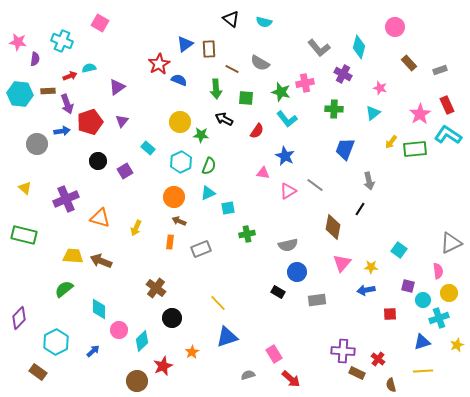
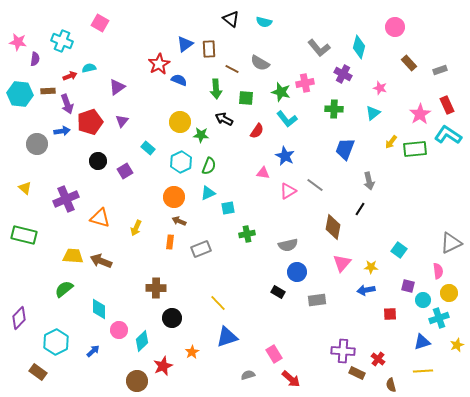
brown cross at (156, 288): rotated 36 degrees counterclockwise
